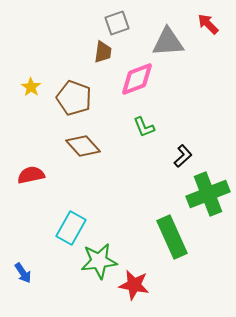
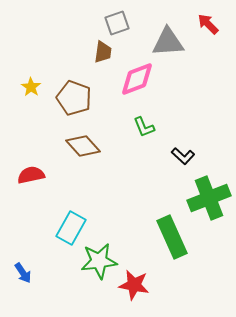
black L-shape: rotated 85 degrees clockwise
green cross: moved 1 px right, 4 px down
